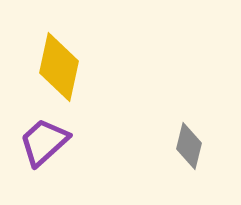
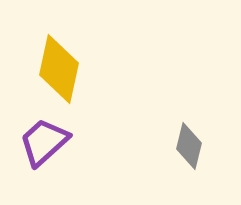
yellow diamond: moved 2 px down
